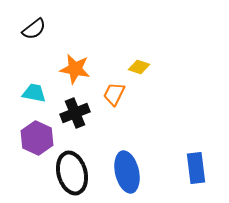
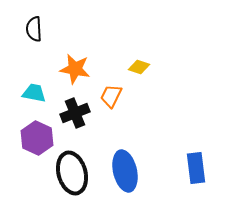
black semicircle: rotated 125 degrees clockwise
orange trapezoid: moved 3 px left, 2 px down
blue ellipse: moved 2 px left, 1 px up
